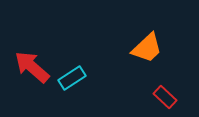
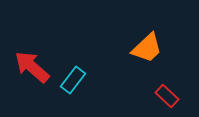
cyan rectangle: moved 1 px right, 2 px down; rotated 20 degrees counterclockwise
red rectangle: moved 2 px right, 1 px up
